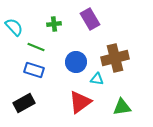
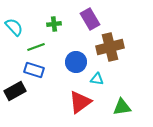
green line: rotated 42 degrees counterclockwise
brown cross: moved 5 px left, 11 px up
black rectangle: moved 9 px left, 12 px up
